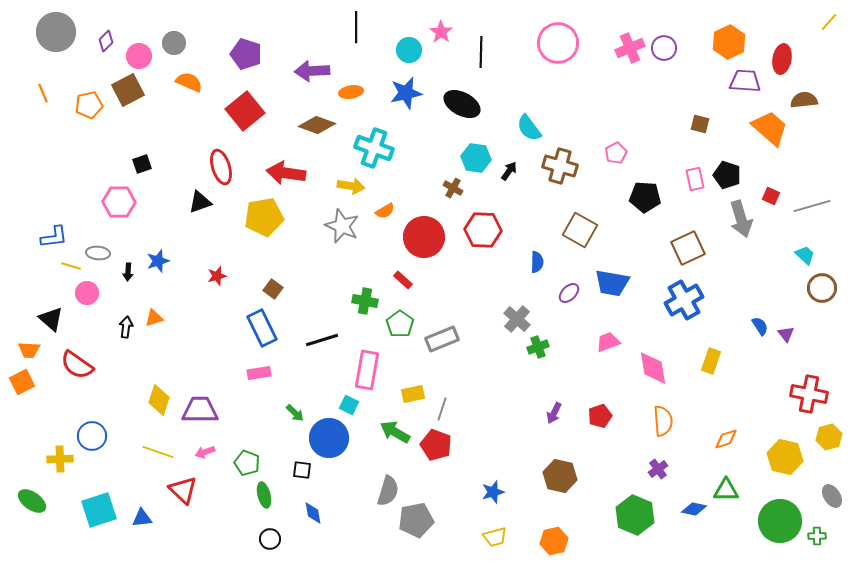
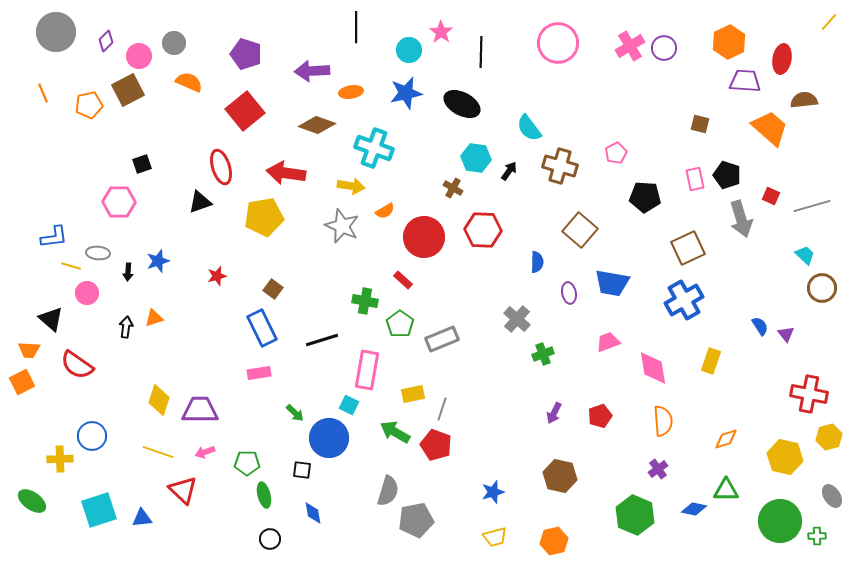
pink cross at (630, 48): moved 2 px up; rotated 8 degrees counterclockwise
brown square at (580, 230): rotated 12 degrees clockwise
purple ellipse at (569, 293): rotated 55 degrees counterclockwise
green cross at (538, 347): moved 5 px right, 7 px down
green pentagon at (247, 463): rotated 20 degrees counterclockwise
